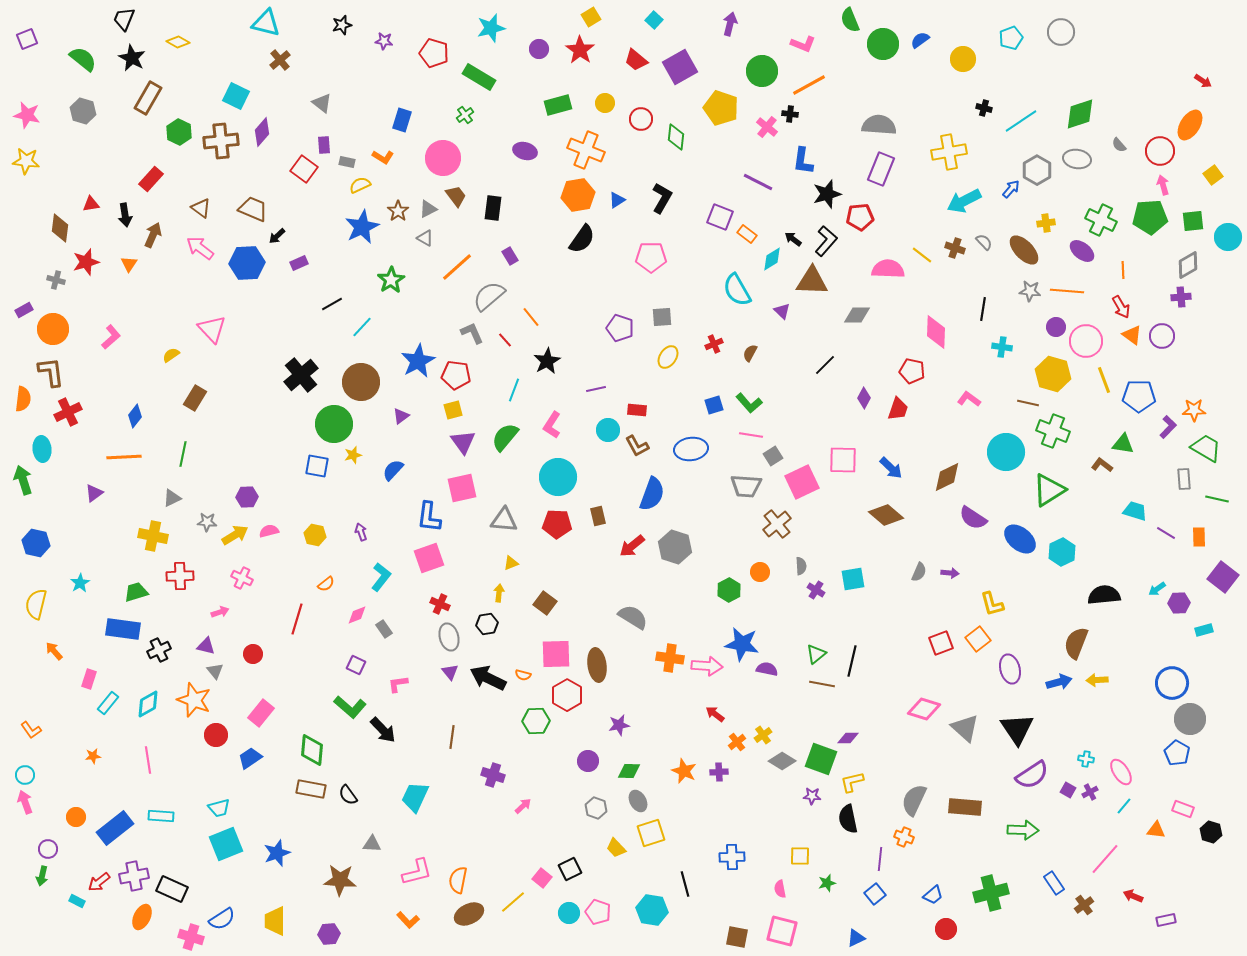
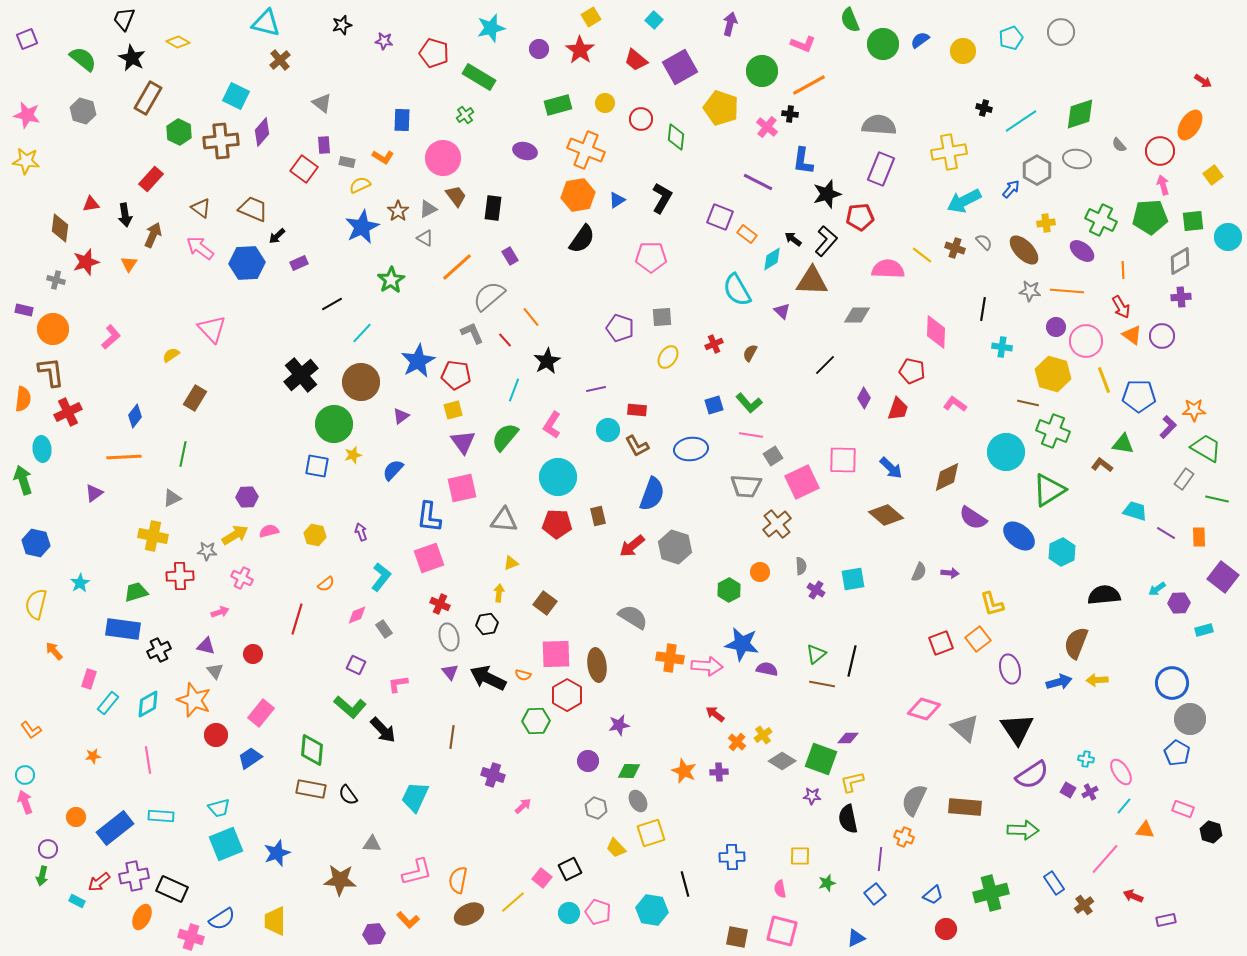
yellow circle at (963, 59): moved 8 px up
blue rectangle at (402, 120): rotated 15 degrees counterclockwise
gray diamond at (1188, 265): moved 8 px left, 4 px up
purple rectangle at (24, 310): rotated 42 degrees clockwise
cyan line at (362, 327): moved 6 px down
pink L-shape at (969, 399): moved 14 px left, 5 px down
gray rectangle at (1184, 479): rotated 40 degrees clockwise
gray star at (207, 522): moved 29 px down
blue ellipse at (1020, 539): moved 1 px left, 3 px up
orange cross at (737, 742): rotated 12 degrees counterclockwise
orange triangle at (1156, 830): moved 11 px left
purple hexagon at (329, 934): moved 45 px right
